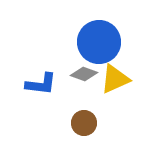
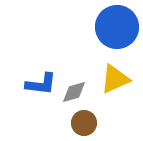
blue circle: moved 18 px right, 15 px up
gray diamond: moved 10 px left, 18 px down; rotated 36 degrees counterclockwise
